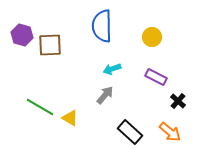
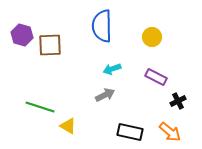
gray arrow: rotated 24 degrees clockwise
black cross: rotated 21 degrees clockwise
green line: rotated 12 degrees counterclockwise
yellow triangle: moved 2 px left, 8 px down
black rectangle: rotated 30 degrees counterclockwise
